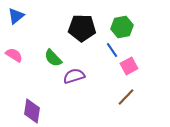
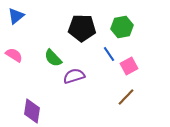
blue line: moved 3 px left, 4 px down
